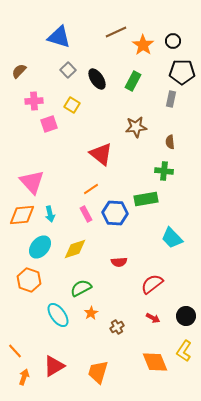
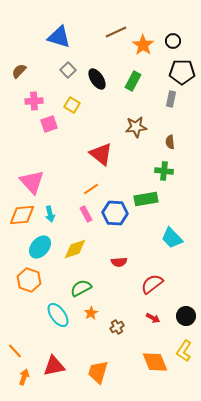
red triangle at (54, 366): rotated 20 degrees clockwise
